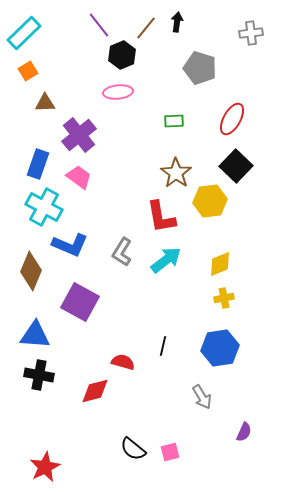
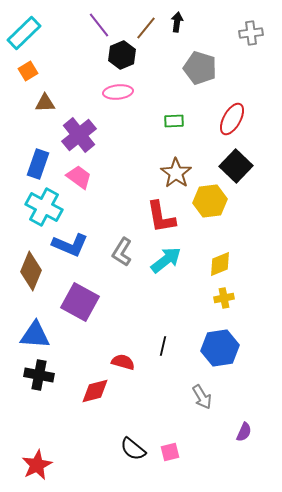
red star: moved 8 px left, 2 px up
